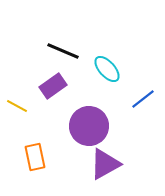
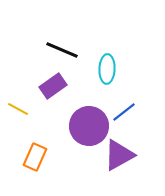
black line: moved 1 px left, 1 px up
cyan ellipse: rotated 44 degrees clockwise
blue line: moved 19 px left, 13 px down
yellow line: moved 1 px right, 3 px down
orange rectangle: rotated 36 degrees clockwise
purple triangle: moved 14 px right, 9 px up
